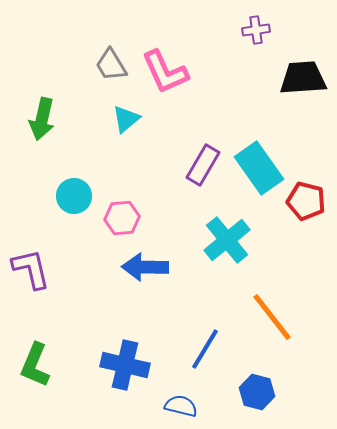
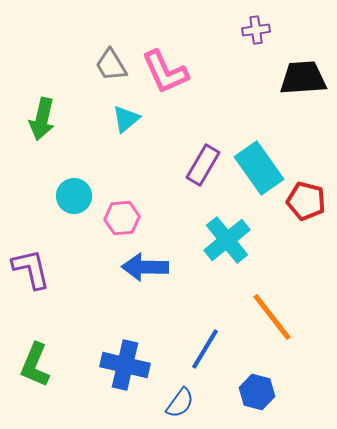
blue semicircle: moved 1 px left, 3 px up; rotated 112 degrees clockwise
